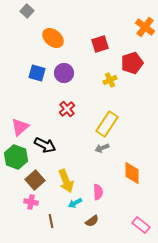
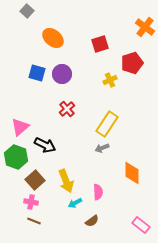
purple circle: moved 2 px left, 1 px down
brown line: moved 17 px left; rotated 56 degrees counterclockwise
